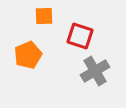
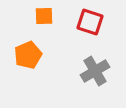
red square: moved 10 px right, 14 px up
